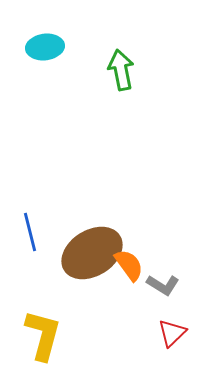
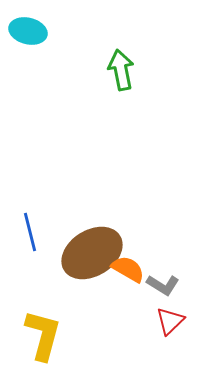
cyan ellipse: moved 17 px left, 16 px up; rotated 21 degrees clockwise
orange semicircle: moved 1 px left, 4 px down; rotated 24 degrees counterclockwise
red triangle: moved 2 px left, 12 px up
